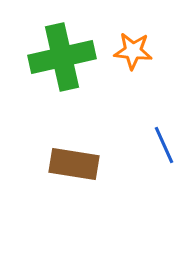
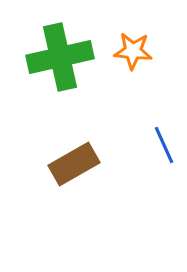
green cross: moved 2 px left
brown rectangle: rotated 39 degrees counterclockwise
